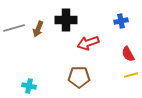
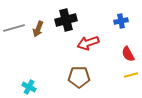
black cross: rotated 15 degrees counterclockwise
cyan cross: moved 1 px down; rotated 16 degrees clockwise
